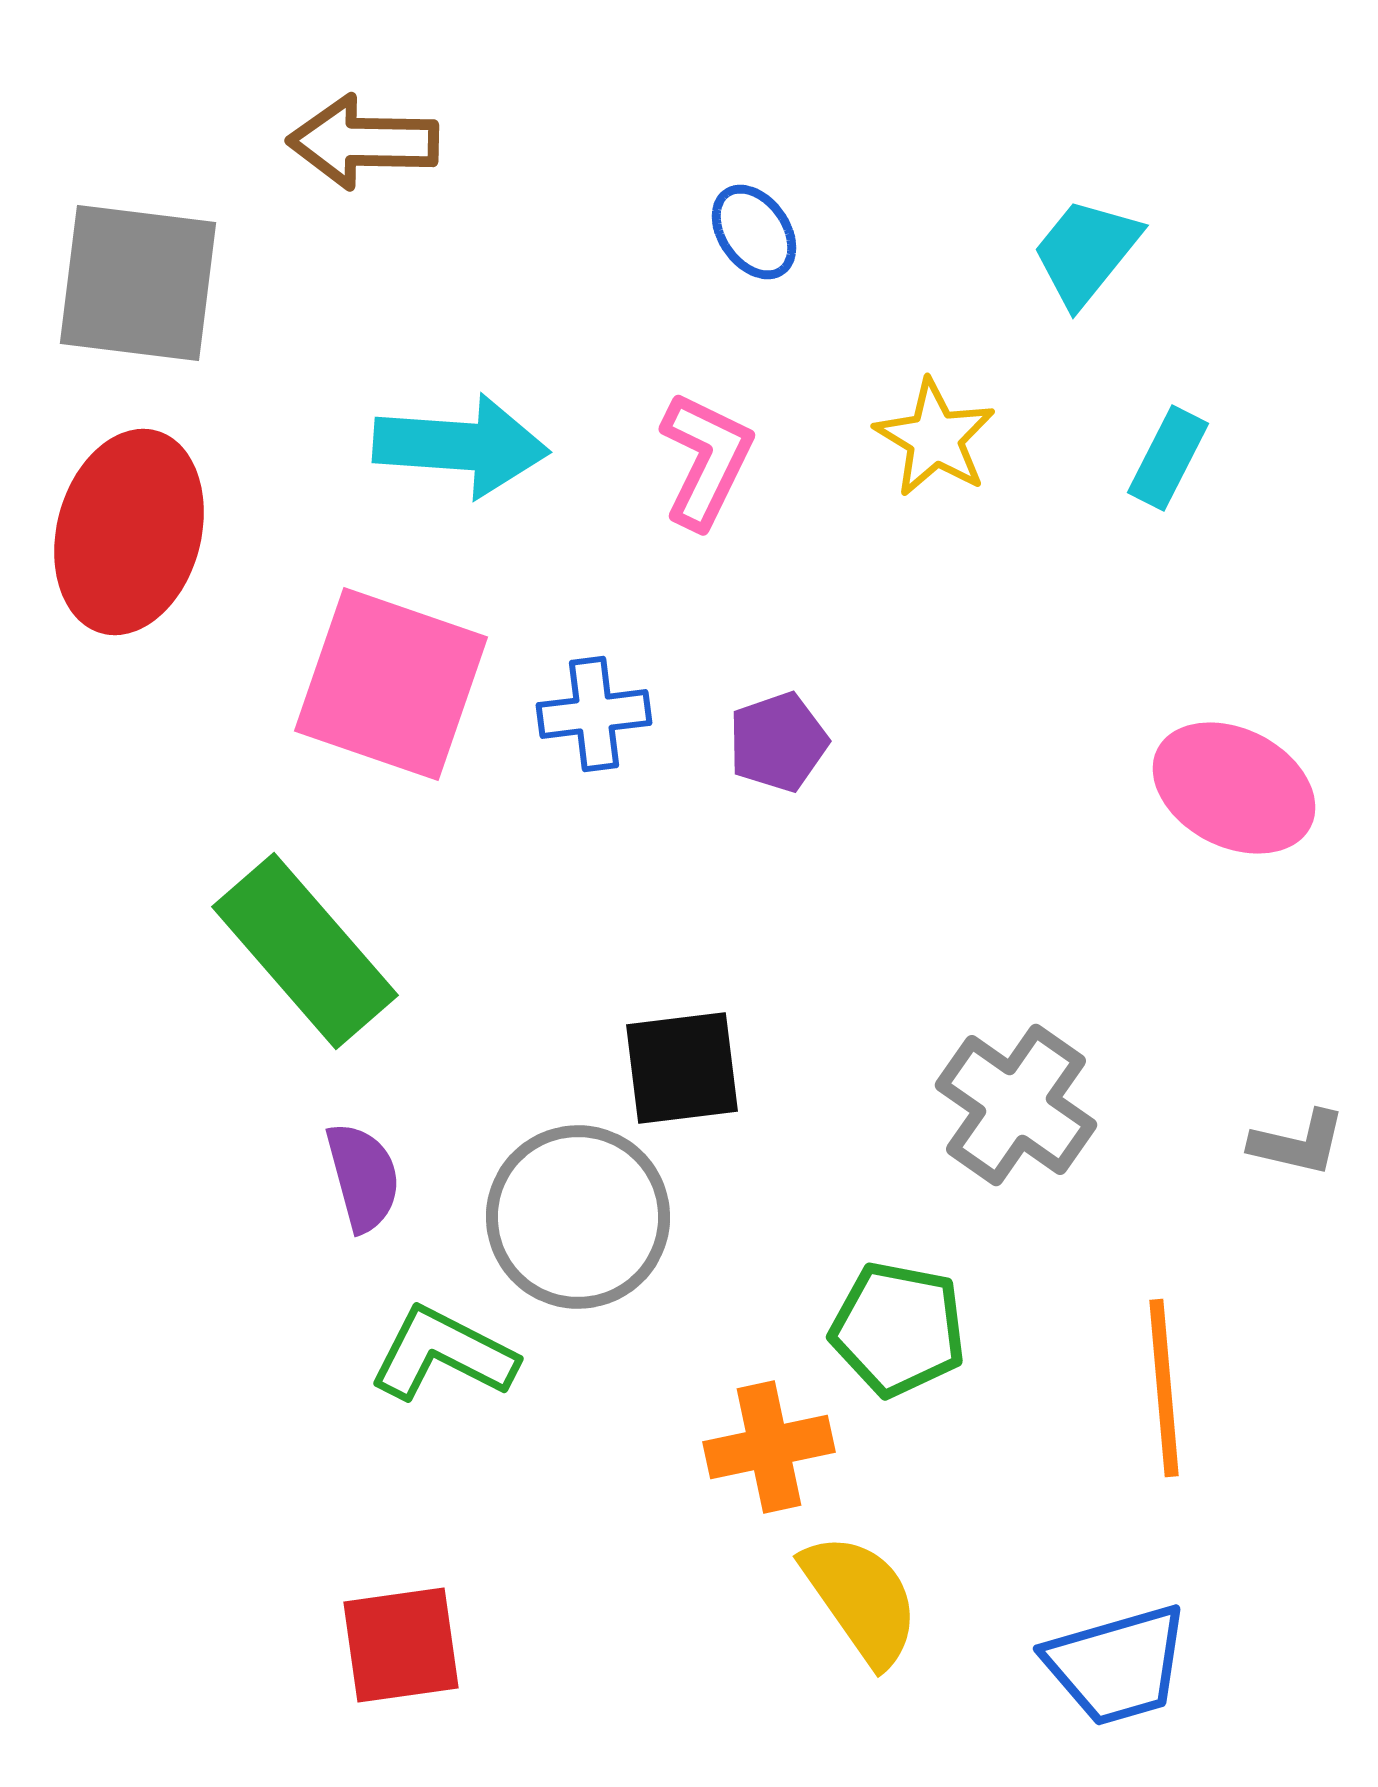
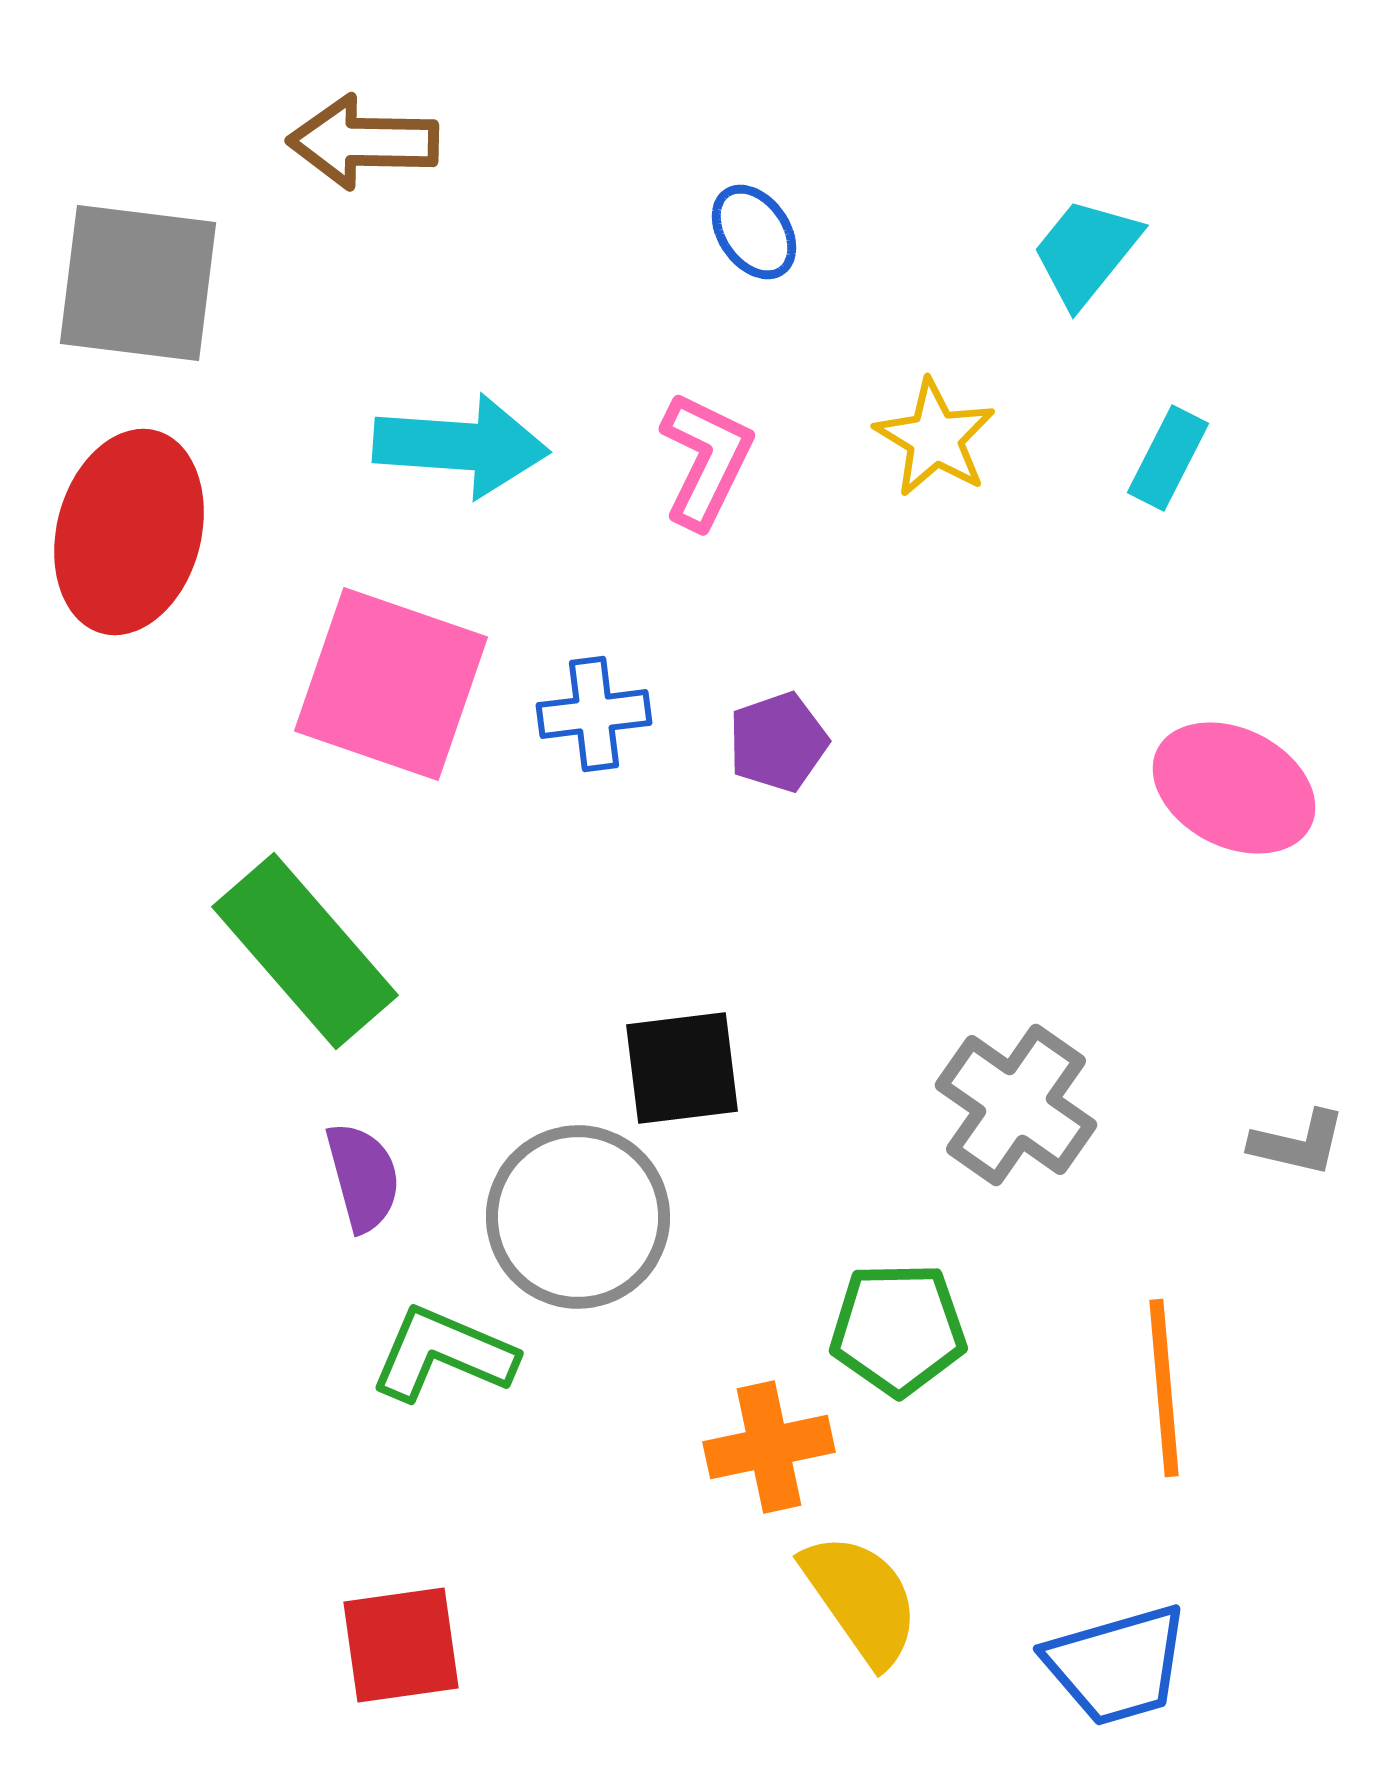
green pentagon: rotated 12 degrees counterclockwise
green L-shape: rotated 4 degrees counterclockwise
